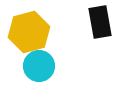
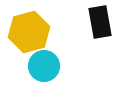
cyan circle: moved 5 px right
